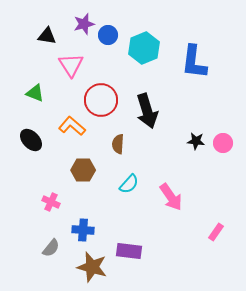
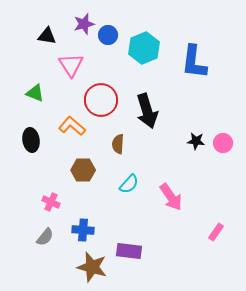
black ellipse: rotated 35 degrees clockwise
gray semicircle: moved 6 px left, 11 px up
